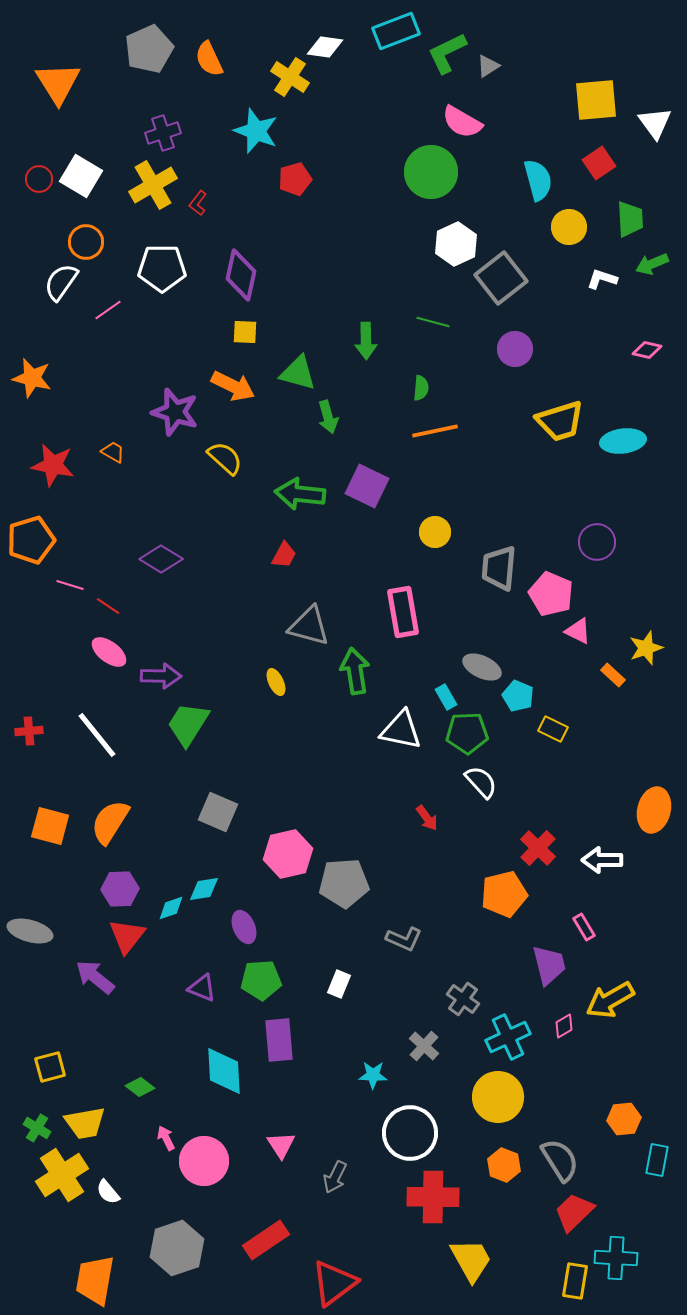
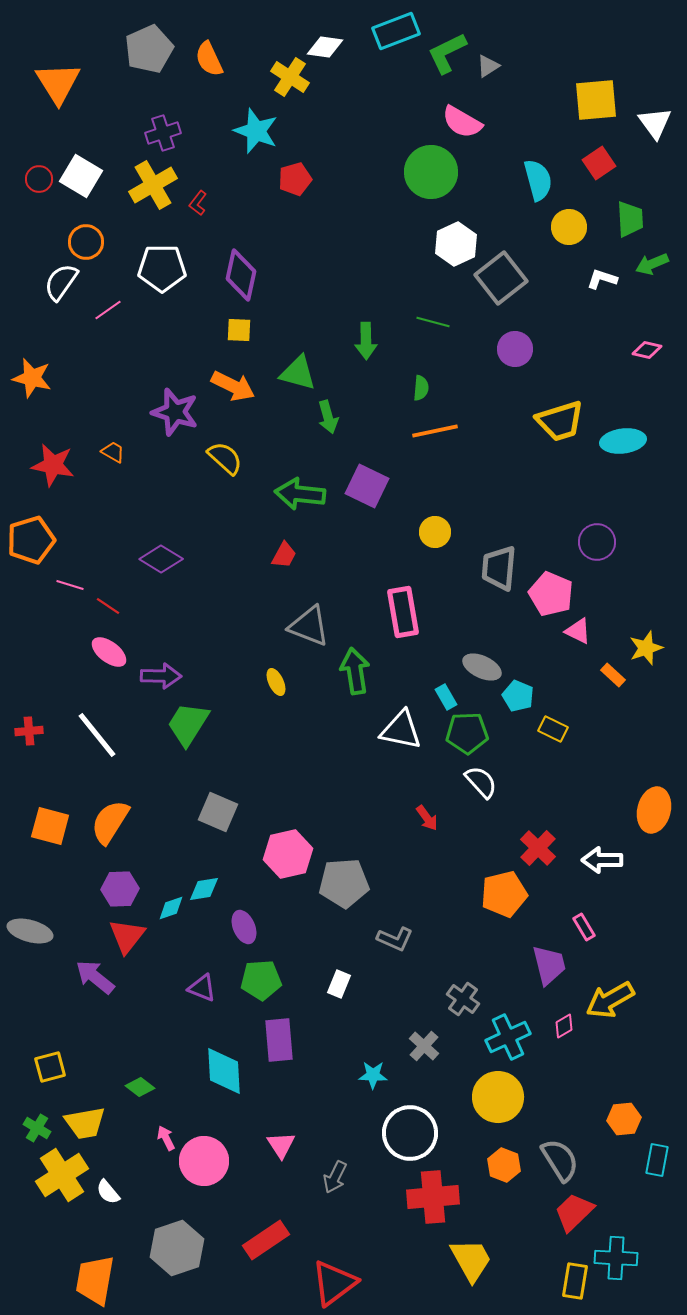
yellow square at (245, 332): moved 6 px left, 2 px up
gray triangle at (309, 626): rotated 6 degrees clockwise
gray L-shape at (404, 939): moved 9 px left
red cross at (433, 1197): rotated 6 degrees counterclockwise
